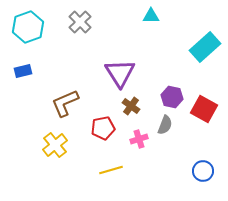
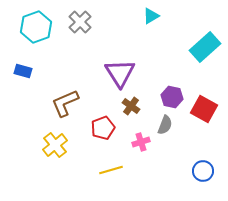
cyan triangle: rotated 30 degrees counterclockwise
cyan hexagon: moved 8 px right
blue rectangle: rotated 30 degrees clockwise
red pentagon: rotated 10 degrees counterclockwise
pink cross: moved 2 px right, 3 px down
